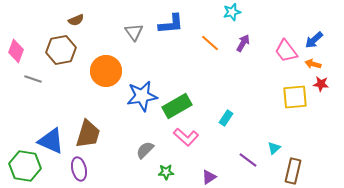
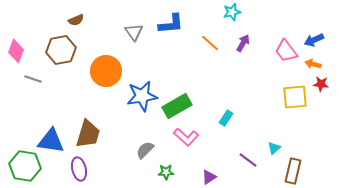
blue arrow: rotated 18 degrees clockwise
blue triangle: rotated 16 degrees counterclockwise
